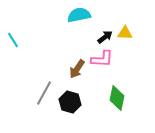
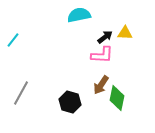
cyan line: rotated 70 degrees clockwise
pink L-shape: moved 4 px up
brown arrow: moved 24 px right, 16 px down
gray line: moved 23 px left
